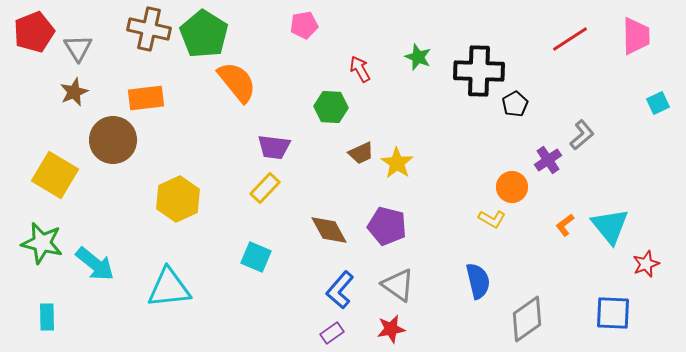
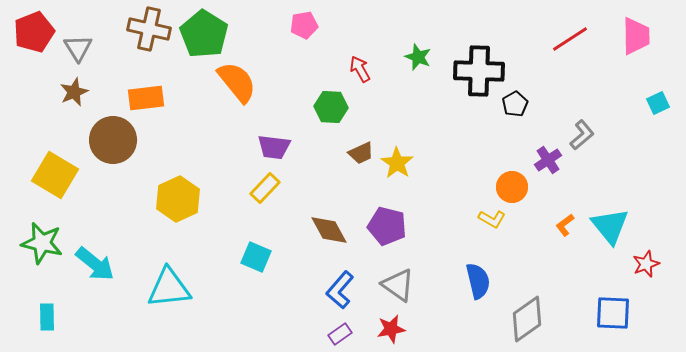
purple rectangle at (332, 333): moved 8 px right, 1 px down
